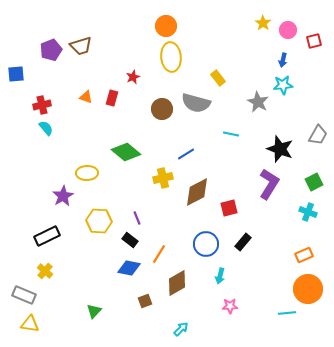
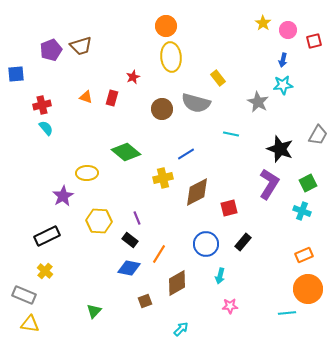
green square at (314, 182): moved 6 px left, 1 px down
cyan cross at (308, 212): moved 6 px left, 1 px up
